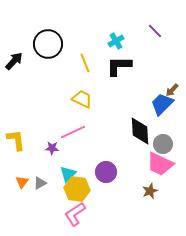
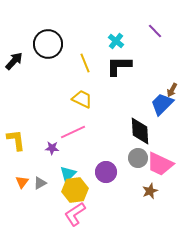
cyan cross: rotated 21 degrees counterclockwise
brown arrow: rotated 16 degrees counterclockwise
gray circle: moved 25 px left, 14 px down
yellow hexagon: moved 2 px left, 1 px down; rotated 15 degrees counterclockwise
